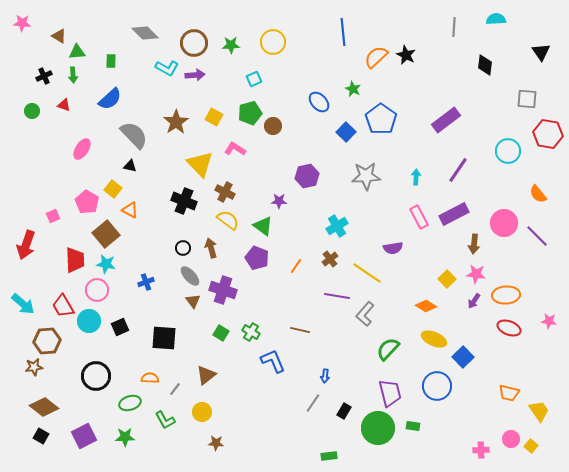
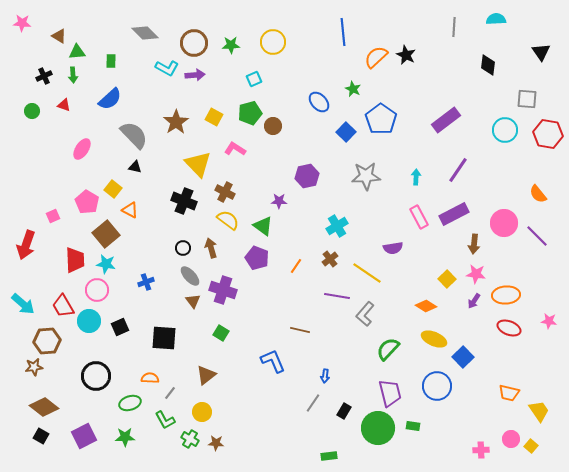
black diamond at (485, 65): moved 3 px right
cyan circle at (508, 151): moved 3 px left, 21 px up
yellow triangle at (200, 164): moved 2 px left
black triangle at (130, 166): moved 5 px right, 1 px down
green cross at (251, 332): moved 61 px left, 107 px down
gray line at (175, 389): moved 5 px left, 4 px down
